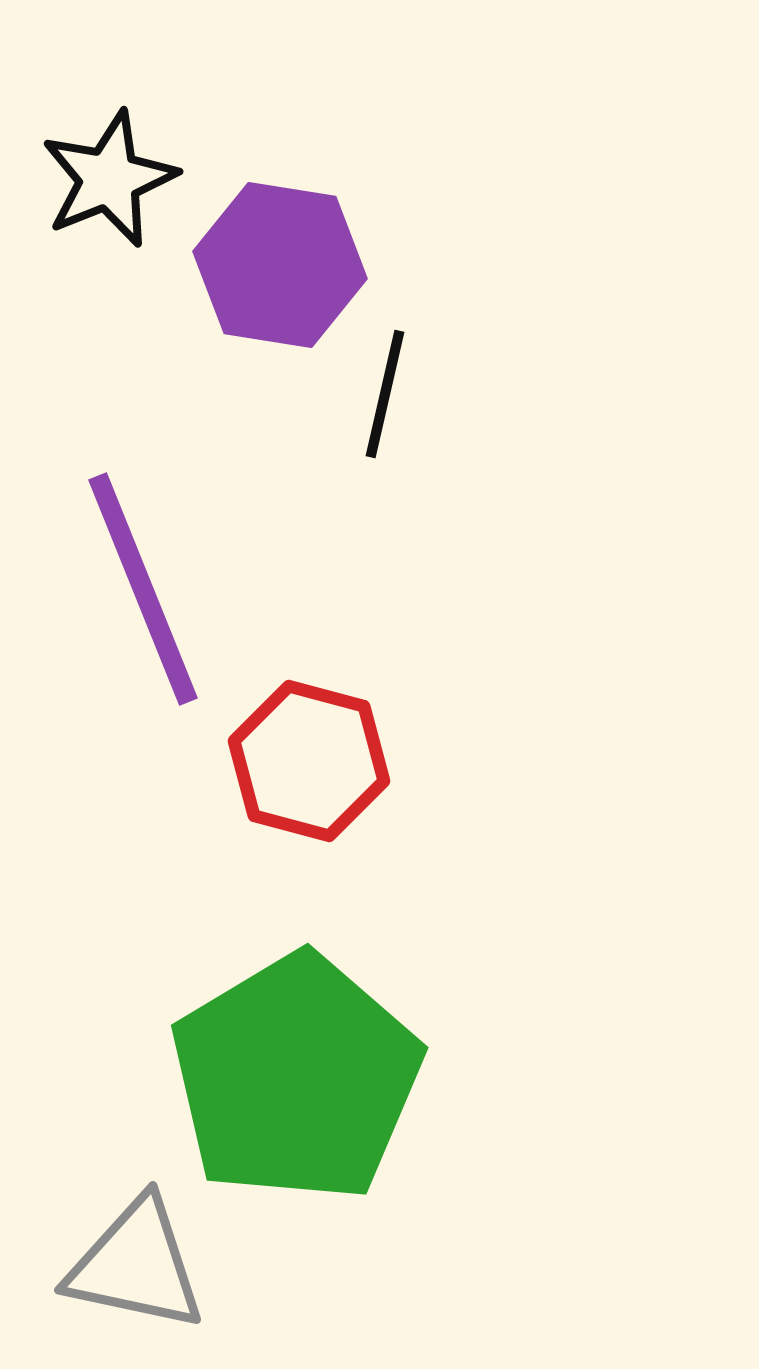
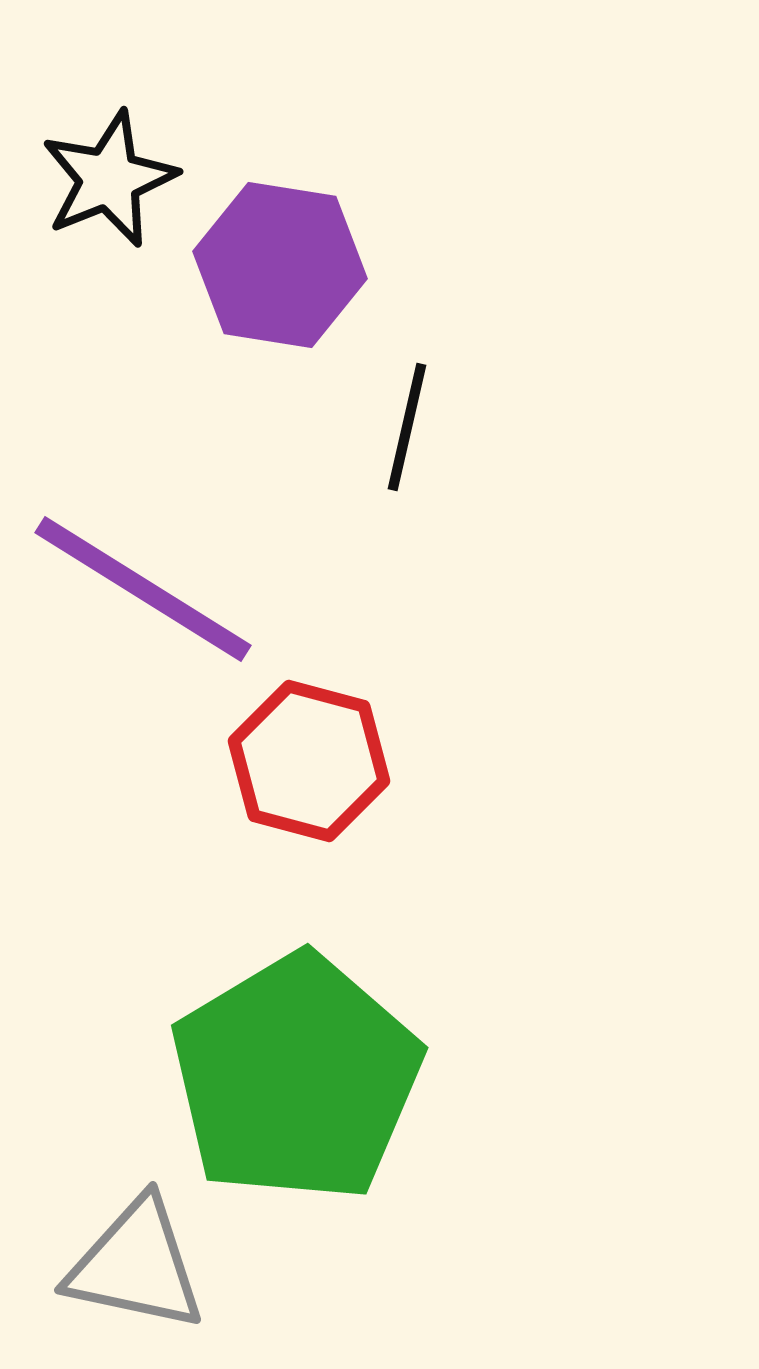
black line: moved 22 px right, 33 px down
purple line: rotated 36 degrees counterclockwise
